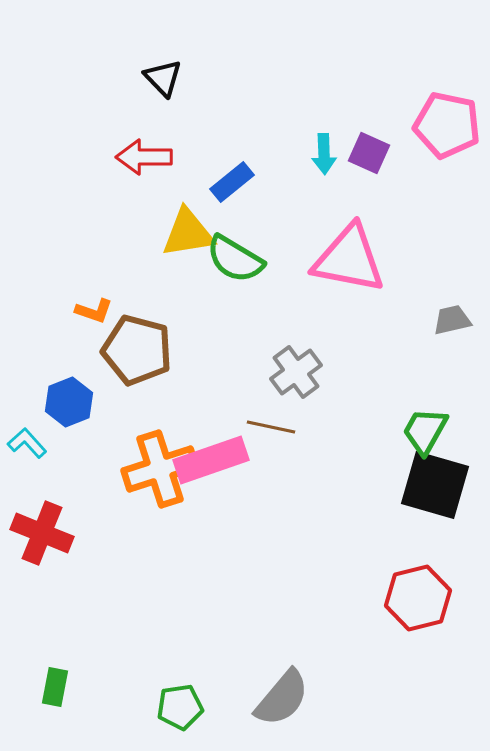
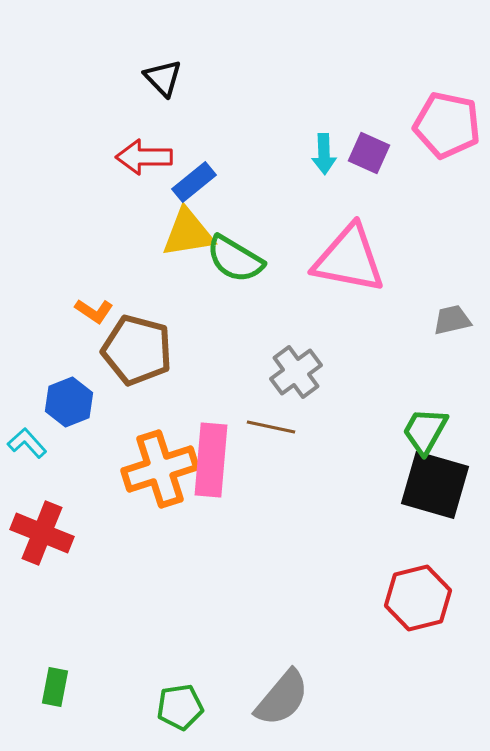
blue rectangle: moved 38 px left
orange L-shape: rotated 15 degrees clockwise
pink rectangle: rotated 66 degrees counterclockwise
